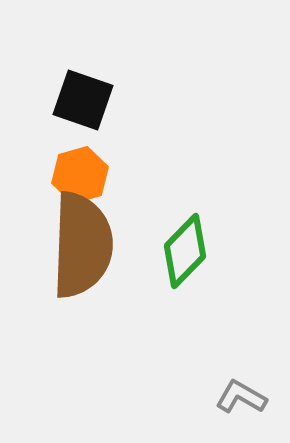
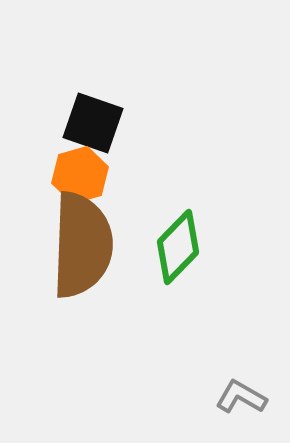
black square: moved 10 px right, 23 px down
green diamond: moved 7 px left, 4 px up
